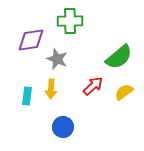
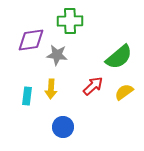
gray star: moved 4 px up; rotated 15 degrees counterclockwise
